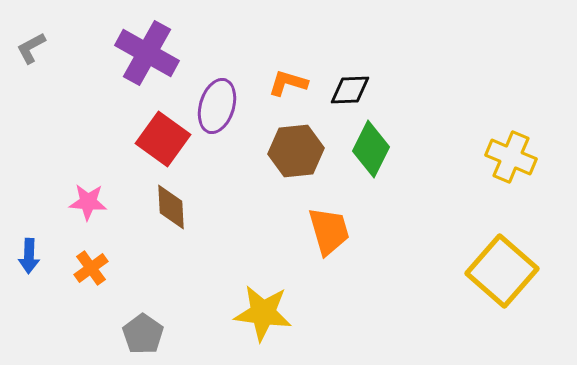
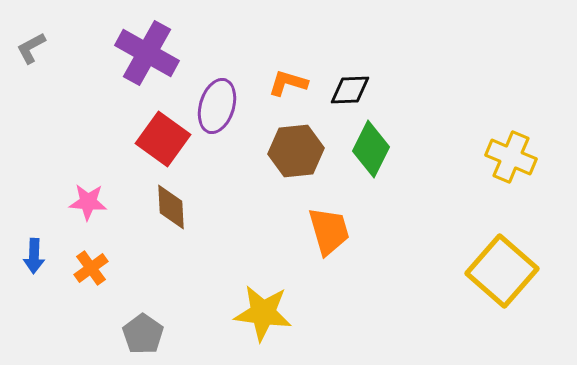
blue arrow: moved 5 px right
